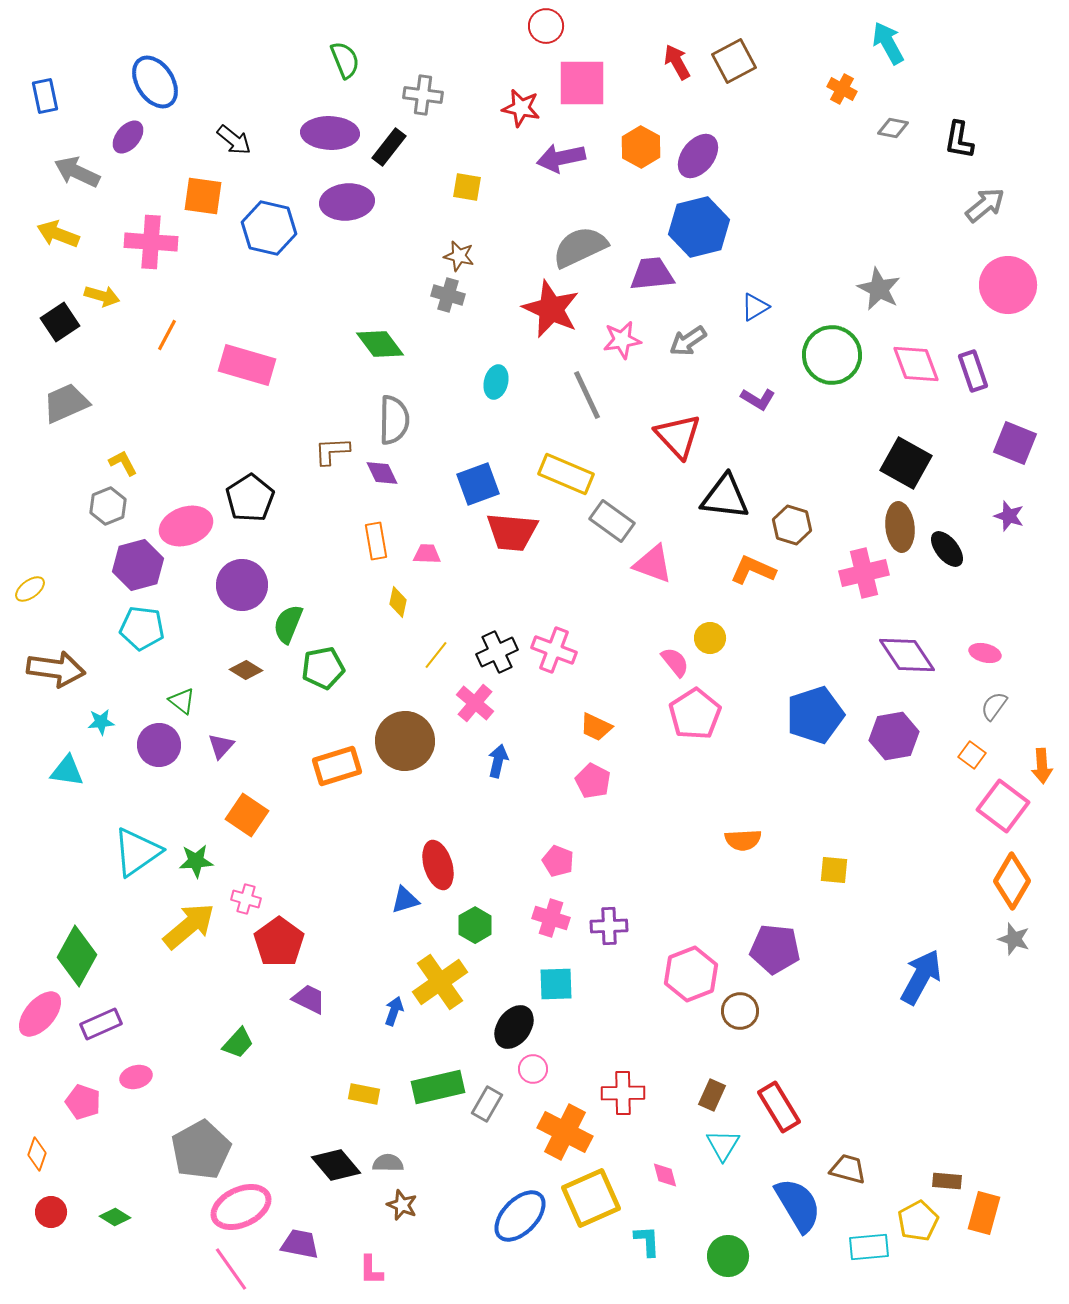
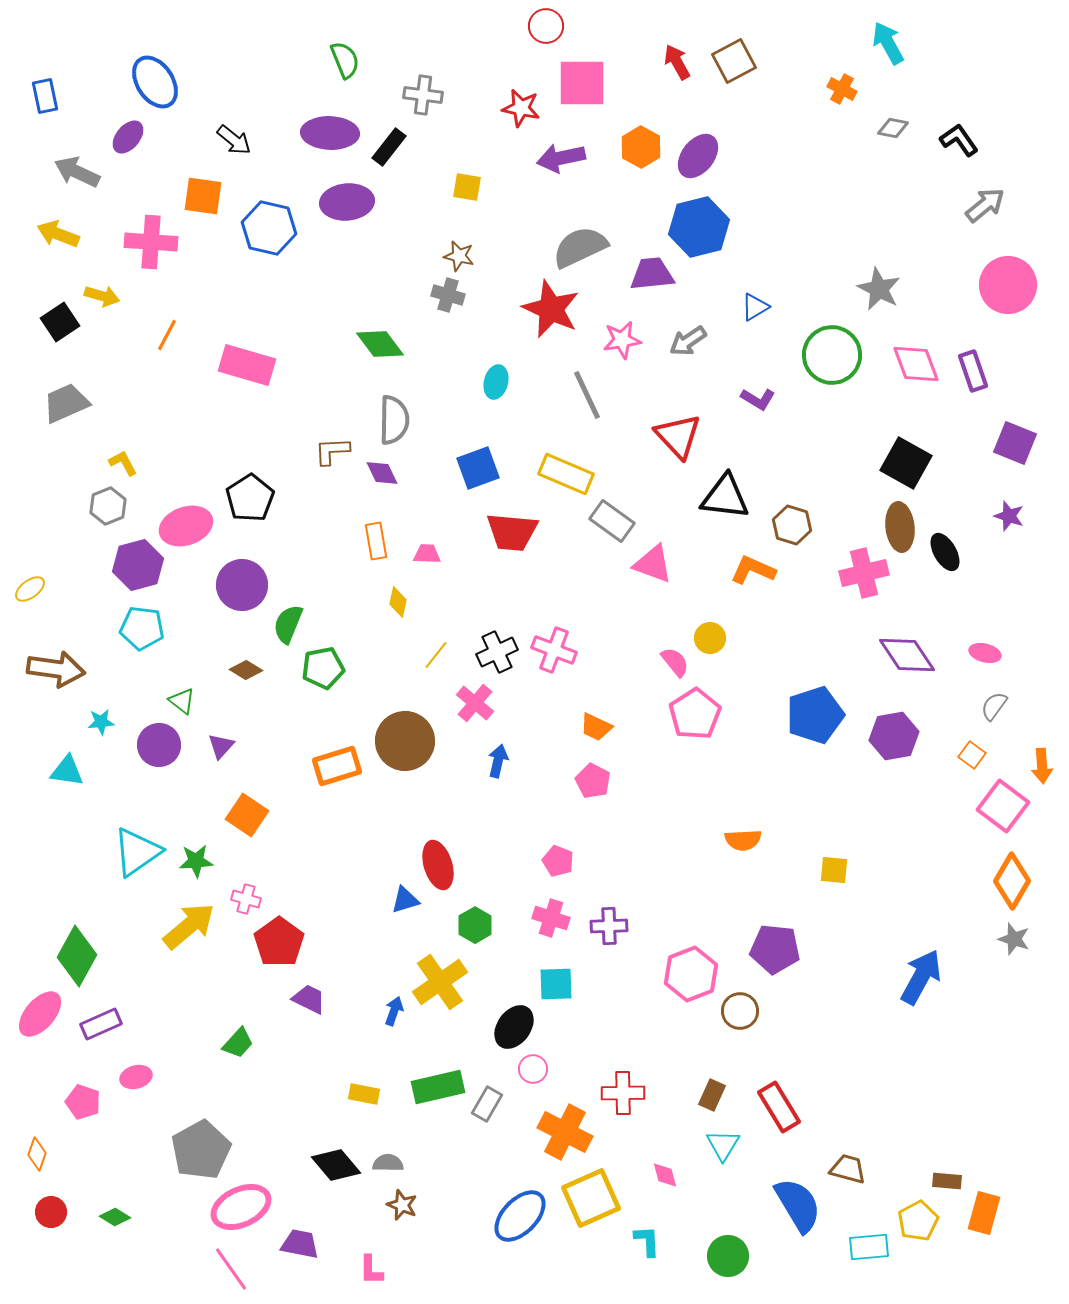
black L-shape at (959, 140): rotated 135 degrees clockwise
blue square at (478, 484): moved 16 px up
black ellipse at (947, 549): moved 2 px left, 3 px down; rotated 9 degrees clockwise
